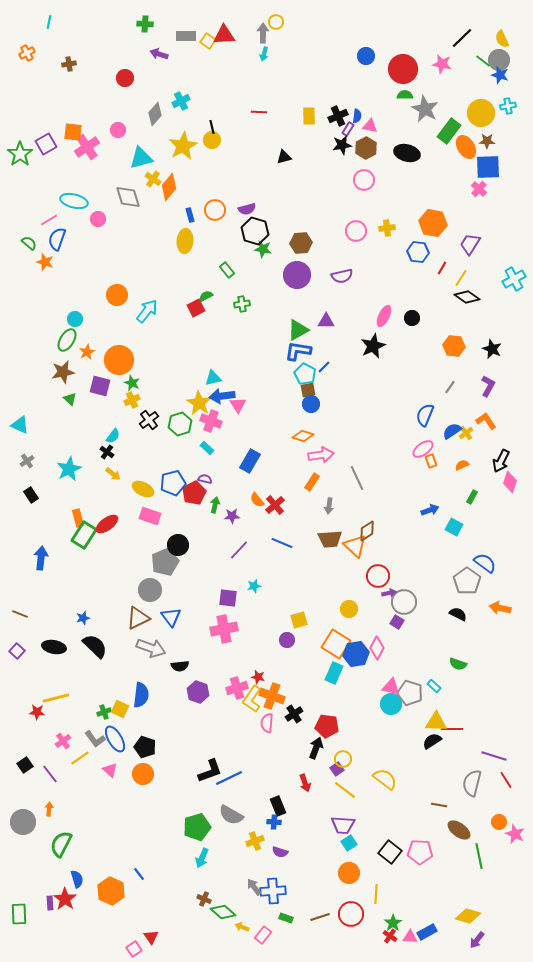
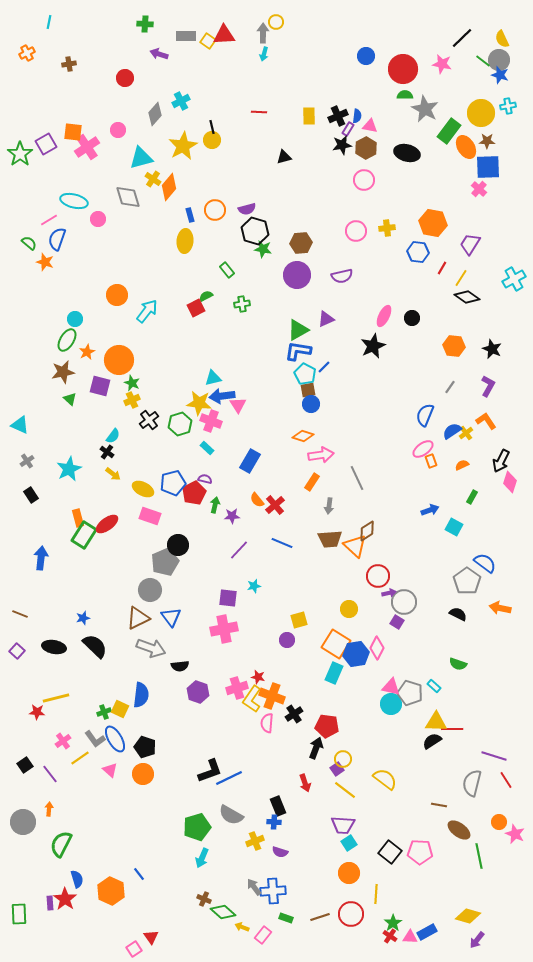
purple triangle at (326, 321): moved 2 px up; rotated 24 degrees counterclockwise
yellow star at (199, 403): rotated 25 degrees counterclockwise
